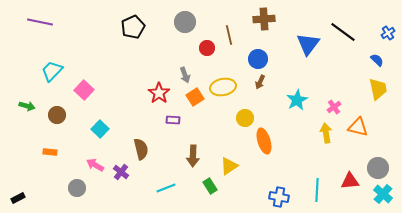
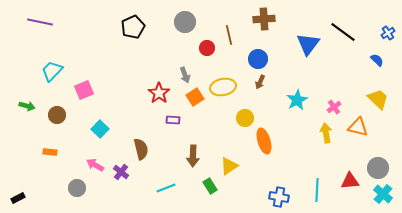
yellow trapezoid at (378, 89): moved 10 px down; rotated 35 degrees counterclockwise
pink square at (84, 90): rotated 24 degrees clockwise
